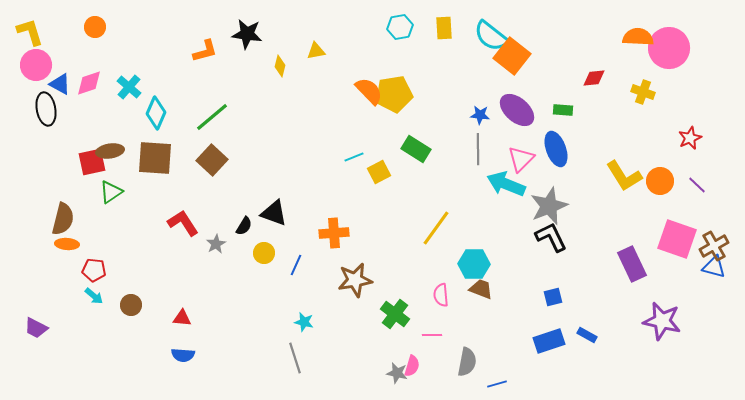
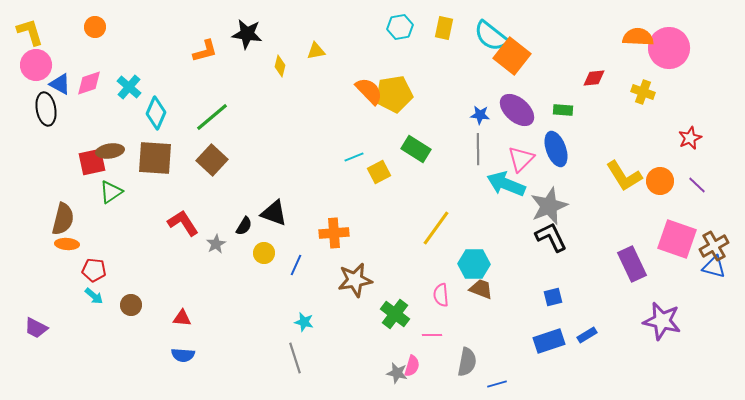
yellow rectangle at (444, 28): rotated 15 degrees clockwise
blue rectangle at (587, 335): rotated 60 degrees counterclockwise
